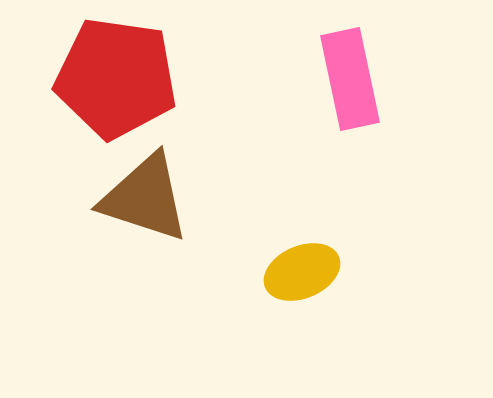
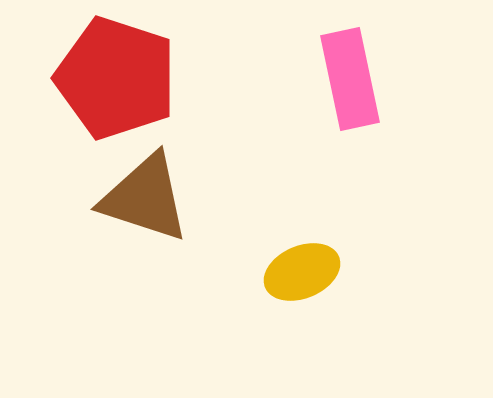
red pentagon: rotated 10 degrees clockwise
